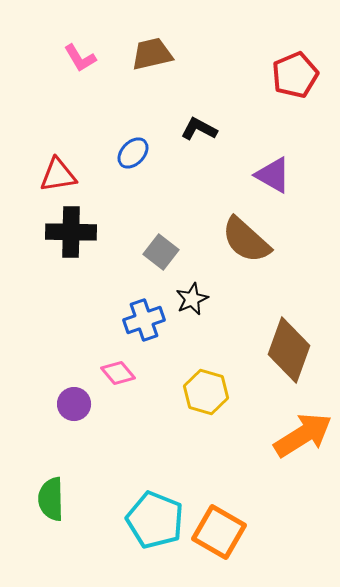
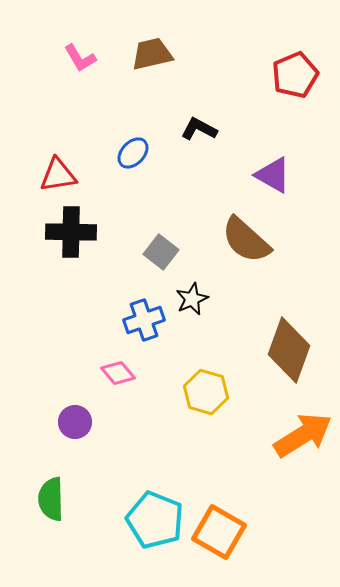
purple circle: moved 1 px right, 18 px down
